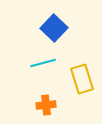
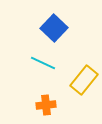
cyan line: rotated 40 degrees clockwise
yellow rectangle: moved 2 px right, 1 px down; rotated 56 degrees clockwise
